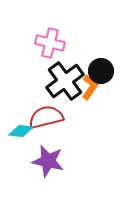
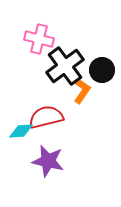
pink cross: moved 11 px left, 4 px up
black circle: moved 1 px right, 1 px up
black cross: moved 15 px up
orange L-shape: moved 8 px left, 4 px down
cyan diamond: rotated 10 degrees counterclockwise
